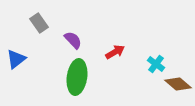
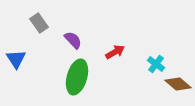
blue triangle: rotated 25 degrees counterclockwise
green ellipse: rotated 8 degrees clockwise
